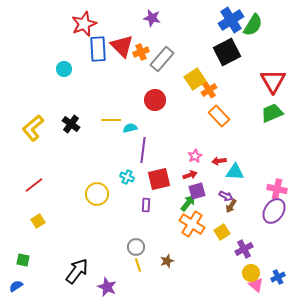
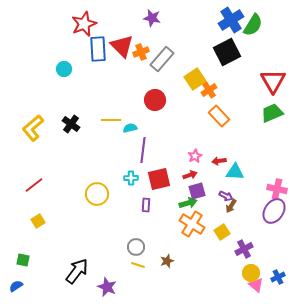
cyan cross at (127, 177): moved 4 px right, 1 px down; rotated 24 degrees counterclockwise
green arrow at (188, 203): rotated 36 degrees clockwise
yellow line at (138, 265): rotated 56 degrees counterclockwise
